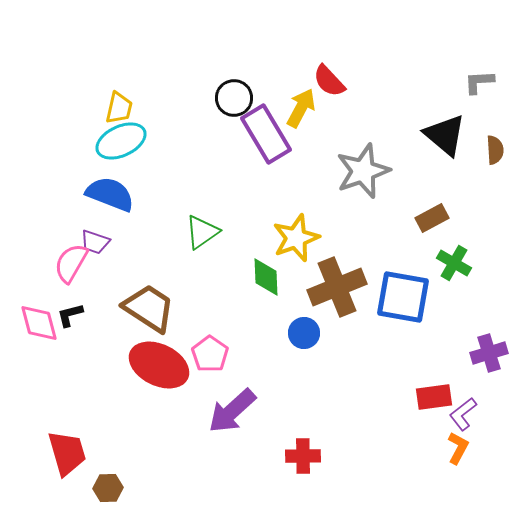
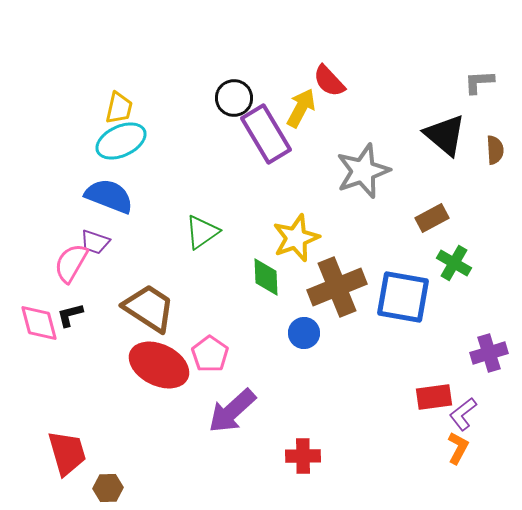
blue semicircle: moved 1 px left, 2 px down
